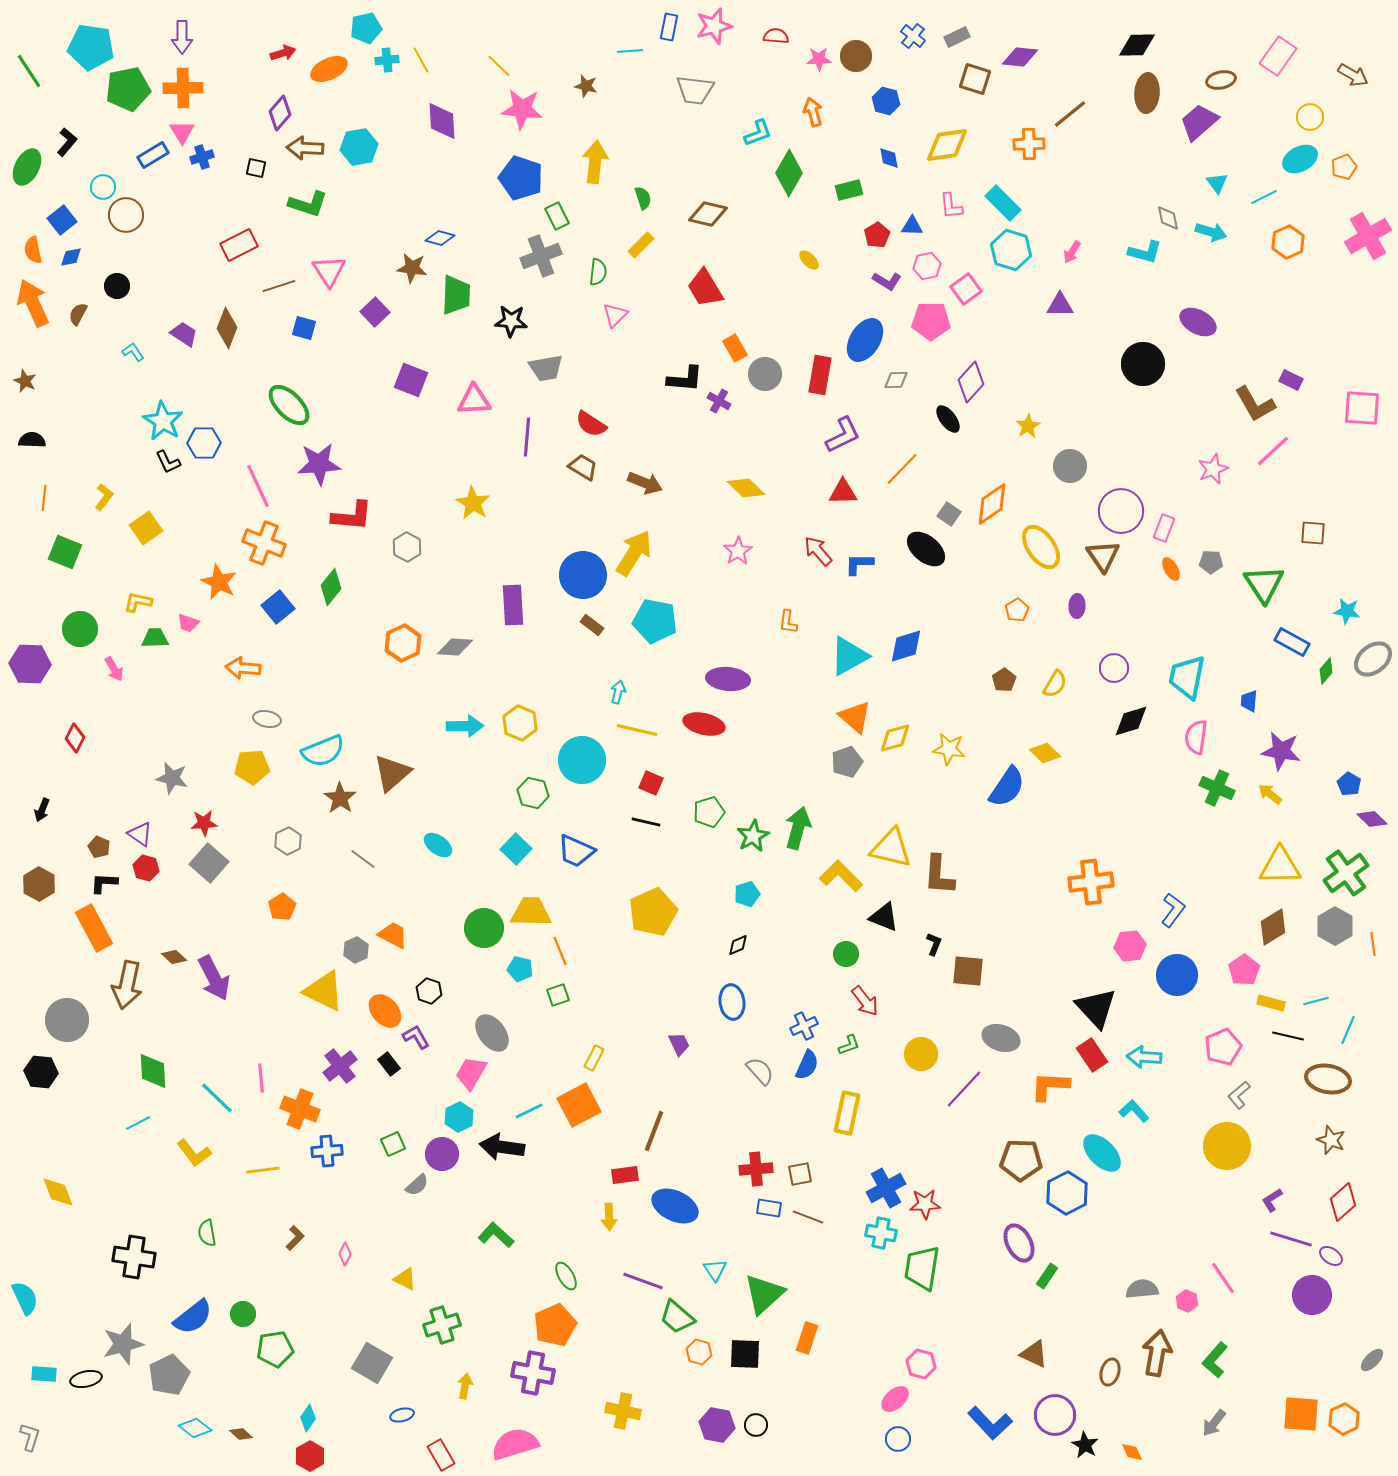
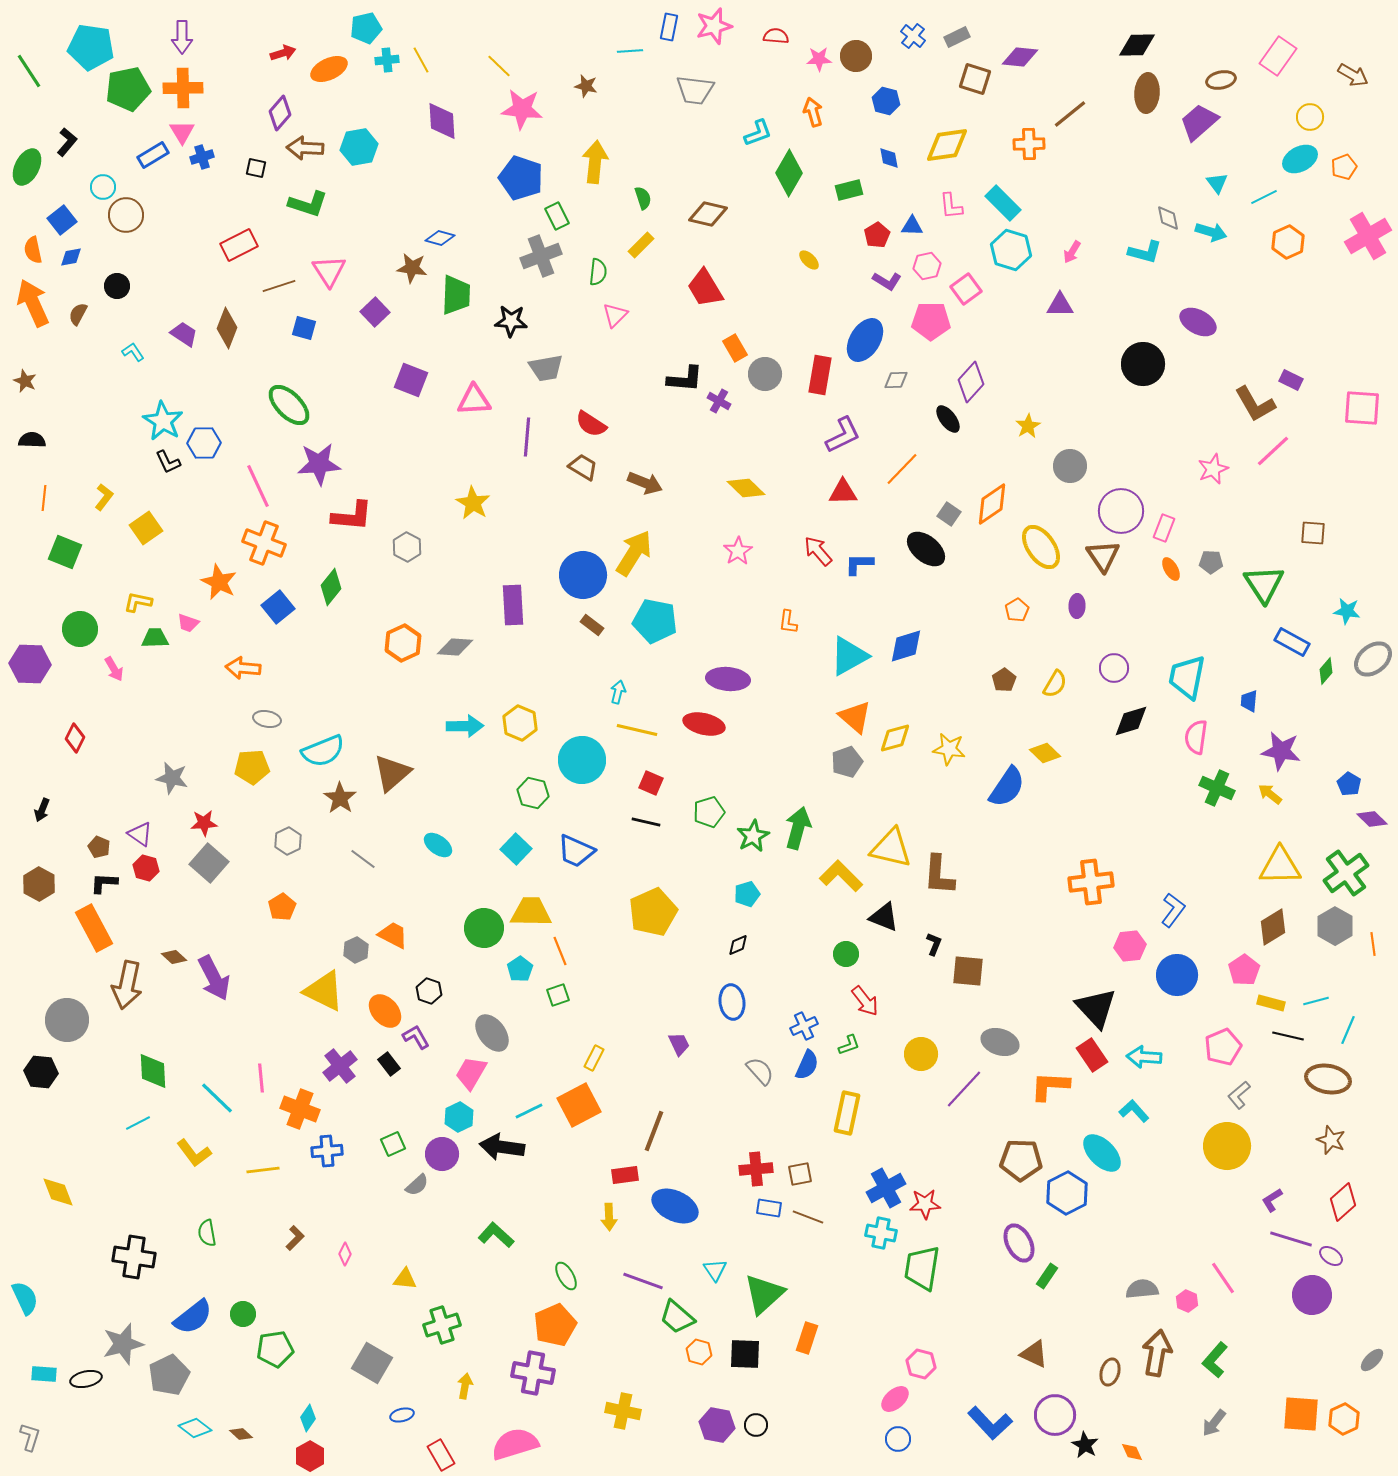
cyan pentagon at (520, 969): rotated 25 degrees clockwise
gray ellipse at (1001, 1038): moved 1 px left, 4 px down
yellow triangle at (405, 1279): rotated 20 degrees counterclockwise
